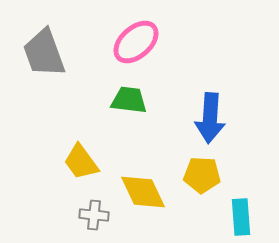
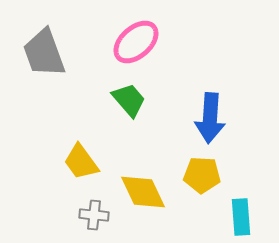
green trapezoid: rotated 42 degrees clockwise
